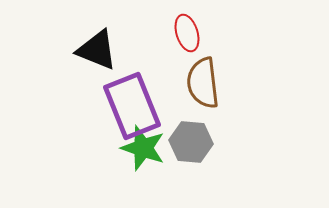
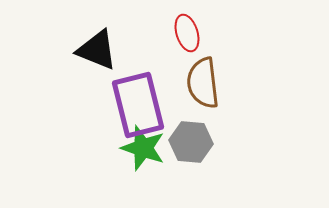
purple rectangle: moved 6 px right, 1 px up; rotated 8 degrees clockwise
